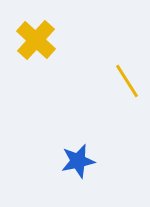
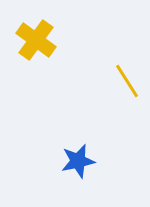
yellow cross: rotated 6 degrees counterclockwise
